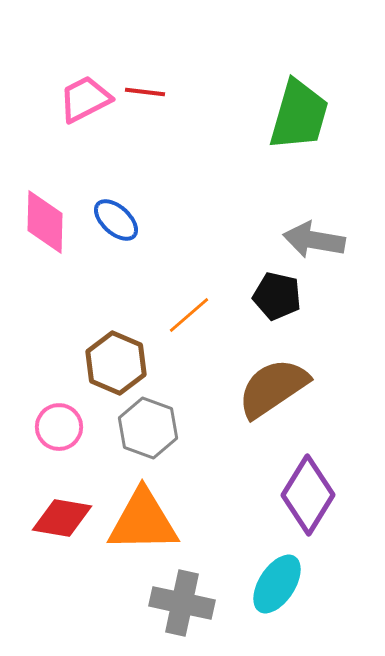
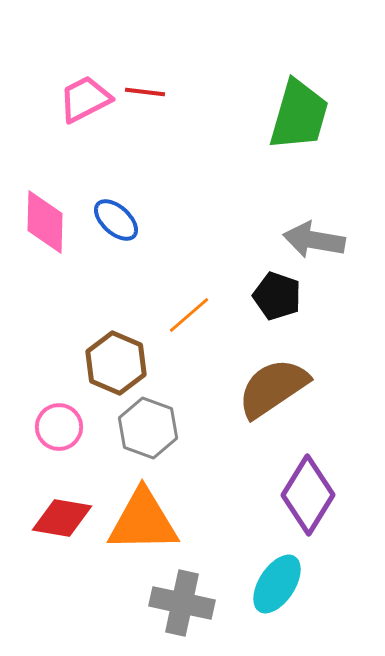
black pentagon: rotated 6 degrees clockwise
